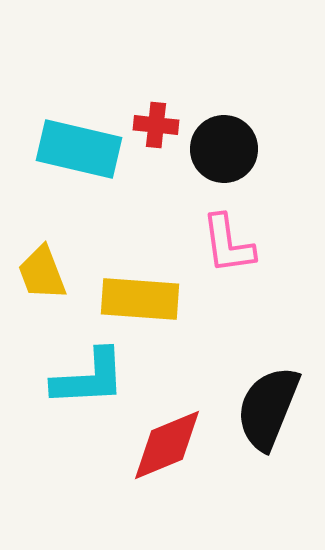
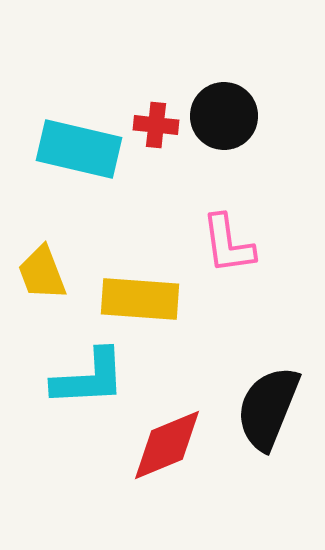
black circle: moved 33 px up
